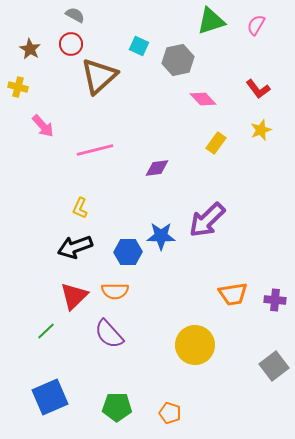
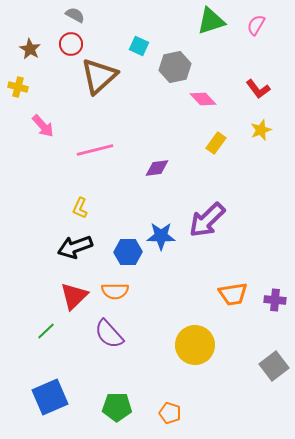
gray hexagon: moved 3 px left, 7 px down
